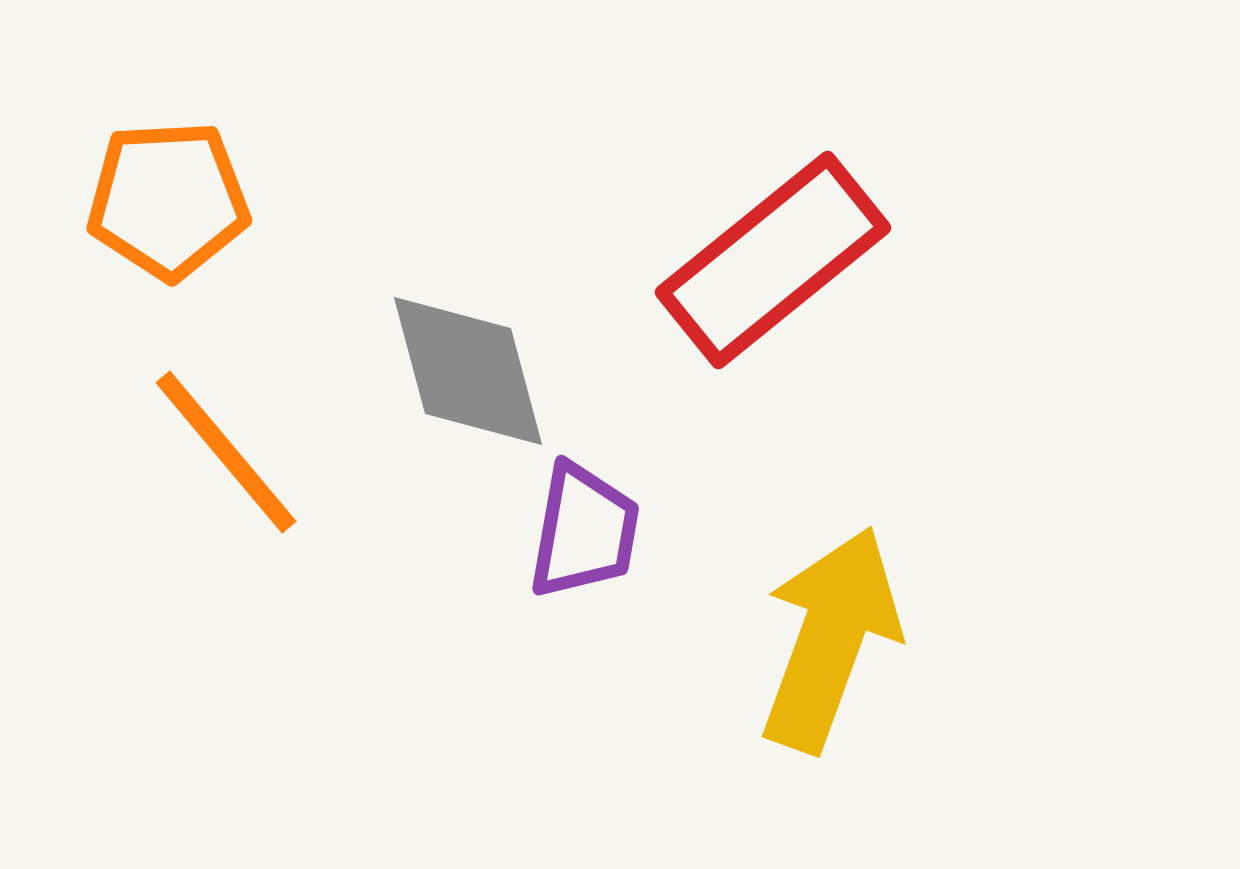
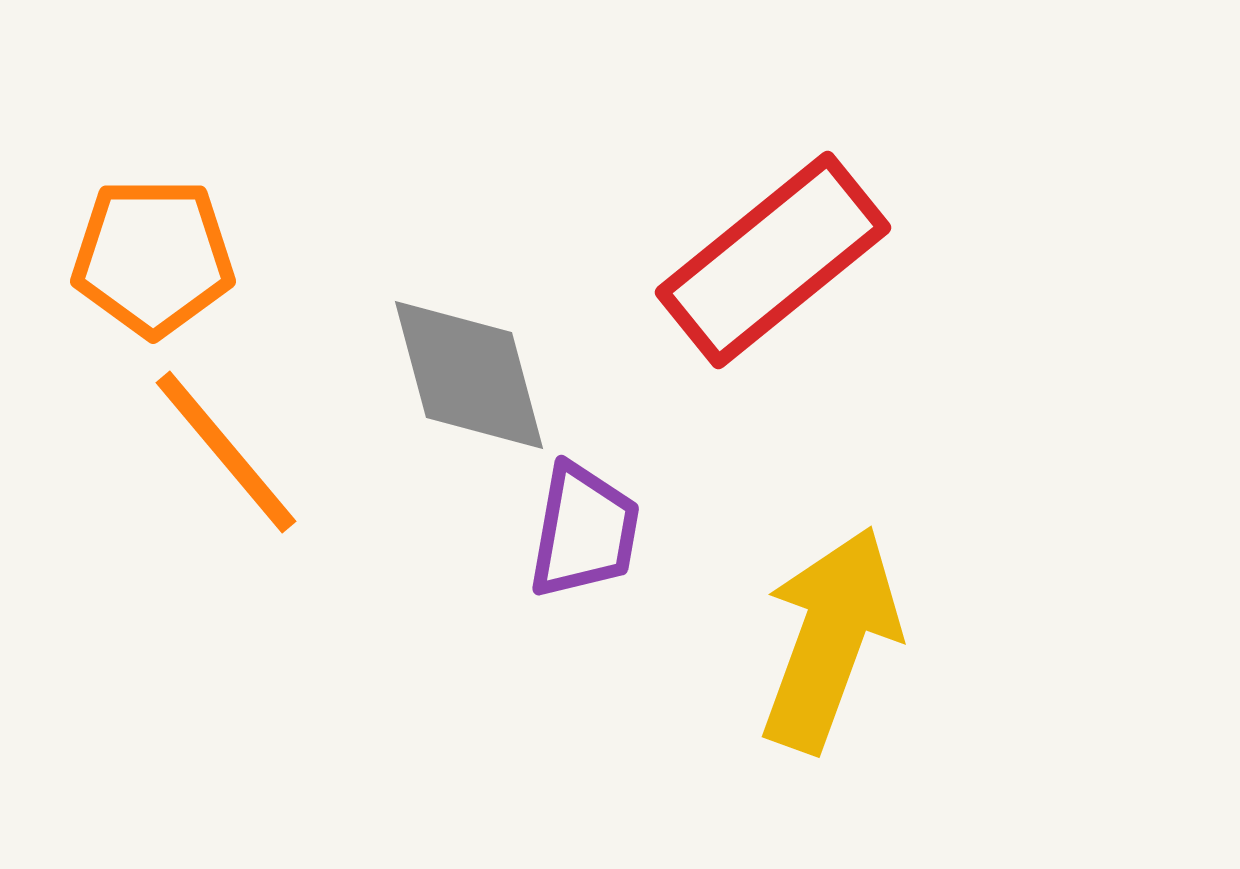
orange pentagon: moved 15 px left, 57 px down; rotated 3 degrees clockwise
gray diamond: moved 1 px right, 4 px down
